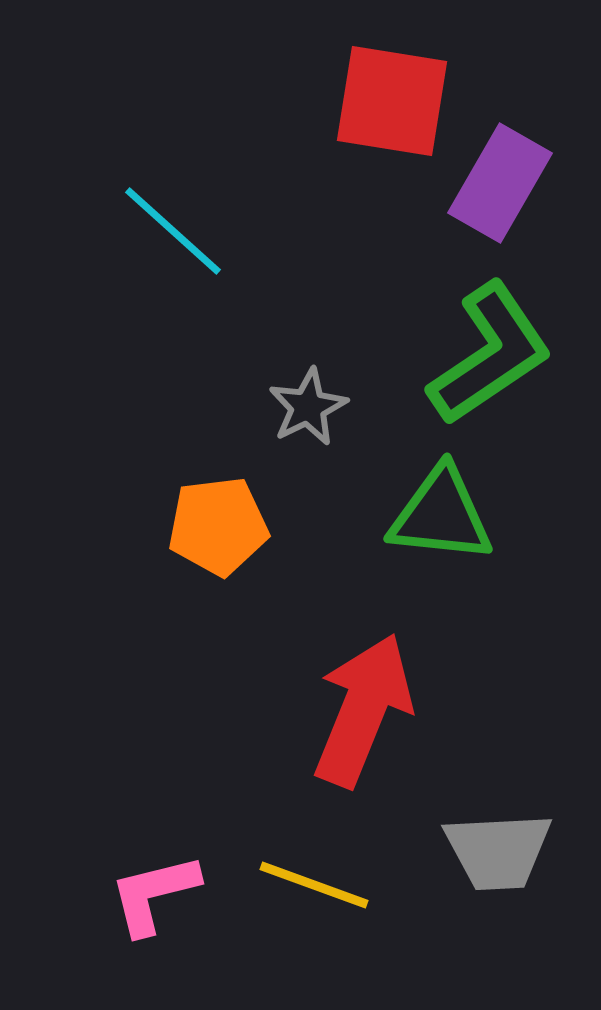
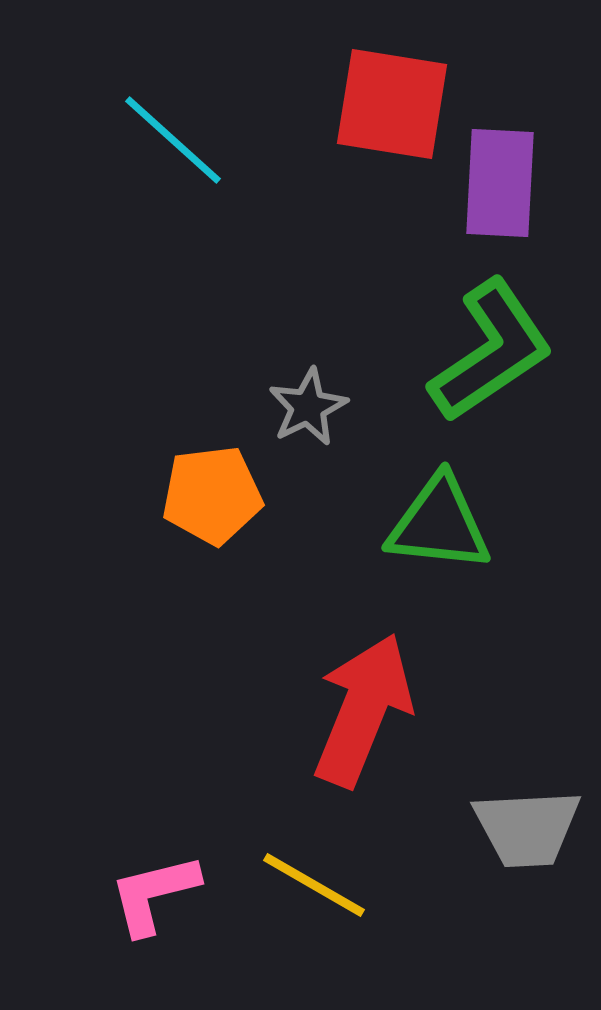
red square: moved 3 px down
purple rectangle: rotated 27 degrees counterclockwise
cyan line: moved 91 px up
green L-shape: moved 1 px right, 3 px up
green triangle: moved 2 px left, 9 px down
orange pentagon: moved 6 px left, 31 px up
gray trapezoid: moved 29 px right, 23 px up
yellow line: rotated 10 degrees clockwise
